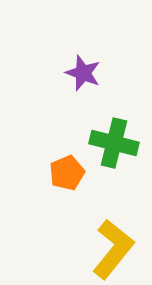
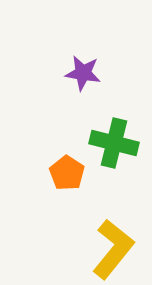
purple star: rotated 12 degrees counterclockwise
orange pentagon: rotated 16 degrees counterclockwise
